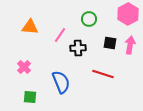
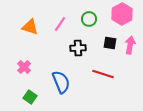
pink hexagon: moved 6 px left
orange triangle: rotated 12 degrees clockwise
pink line: moved 11 px up
green square: rotated 32 degrees clockwise
